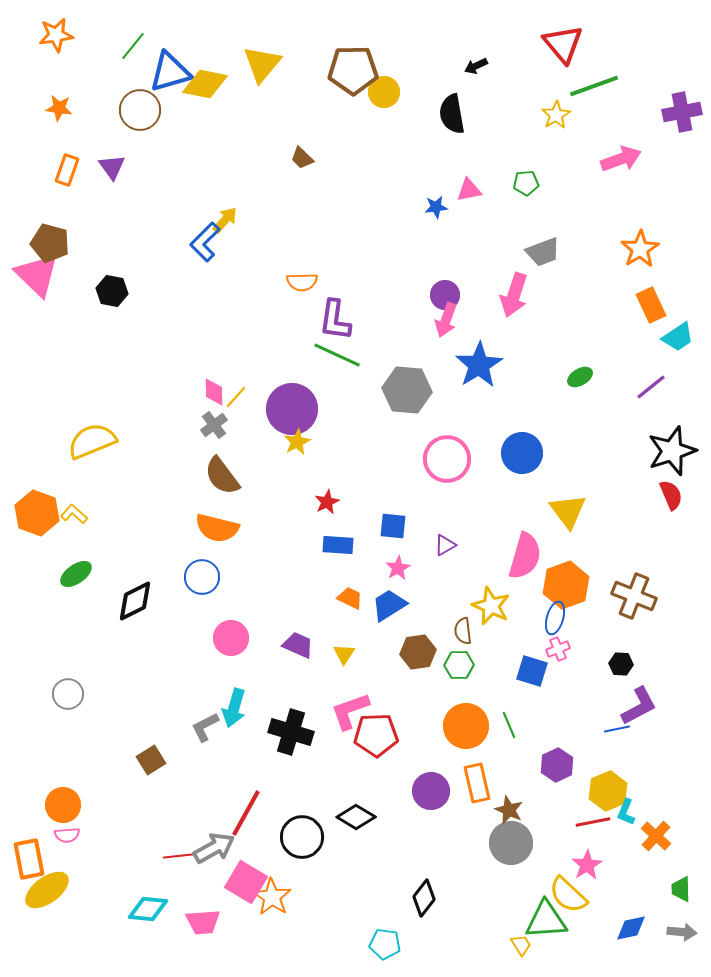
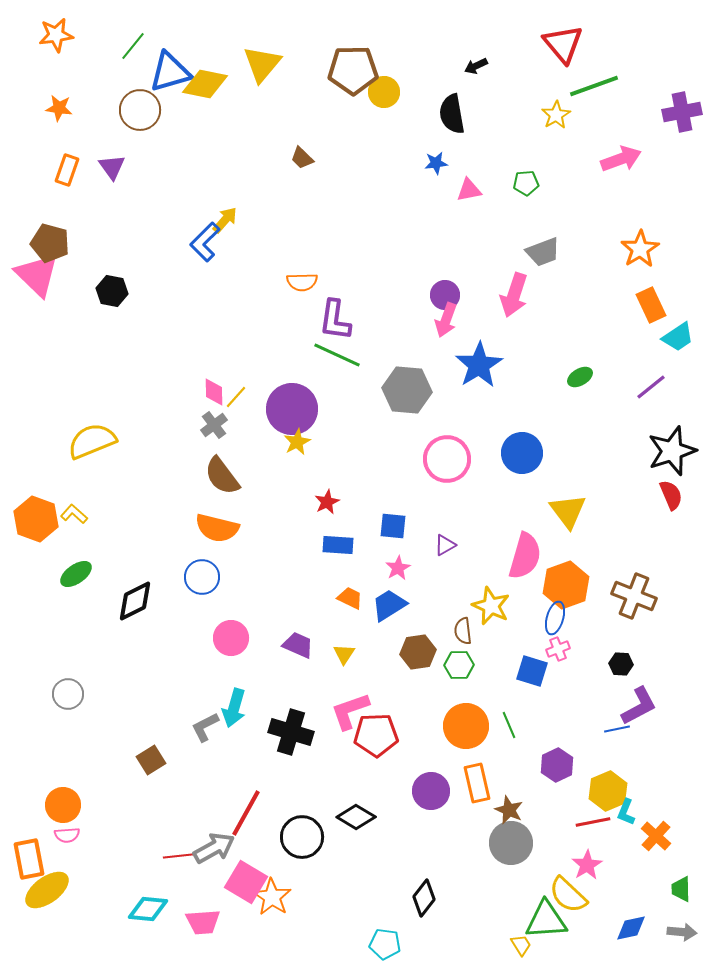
blue star at (436, 207): moved 44 px up
orange hexagon at (37, 513): moved 1 px left, 6 px down
